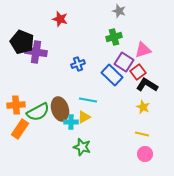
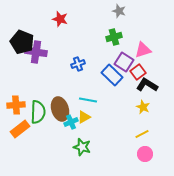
green semicircle: rotated 60 degrees counterclockwise
cyan cross: rotated 24 degrees counterclockwise
orange rectangle: rotated 18 degrees clockwise
yellow line: rotated 40 degrees counterclockwise
